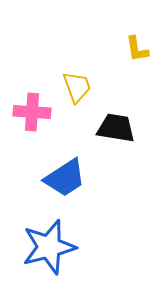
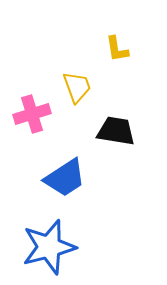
yellow L-shape: moved 20 px left
pink cross: moved 2 px down; rotated 21 degrees counterclockwise
black trapezoid: moved 3 px down
